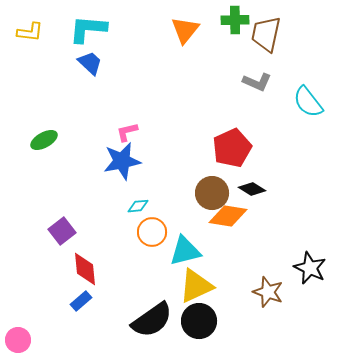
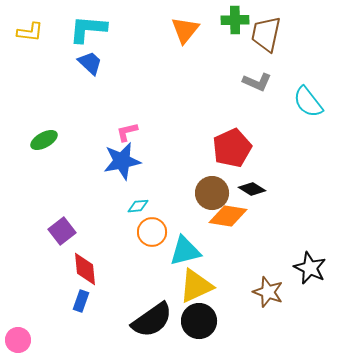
blue rectangle: rotated 30 degrees counterclockwise
